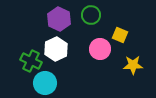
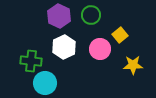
purple hexagon: moved 3 px up
yellow square: rotated 28 degrees clockwise
white hexagon: moved 8 px right, 2 px up
green cross: rotated 20 degrees counterclockwise
